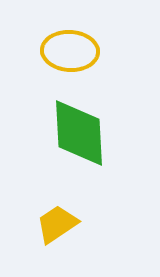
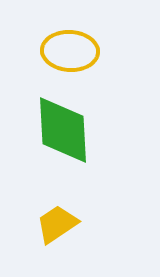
green diamond: moved 16 px left, 3 px up
